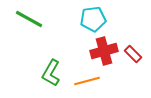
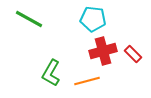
cyan pentagon: rotated 15 degrees clockwise
red cross: moved 1 px left
